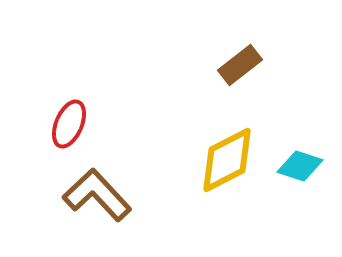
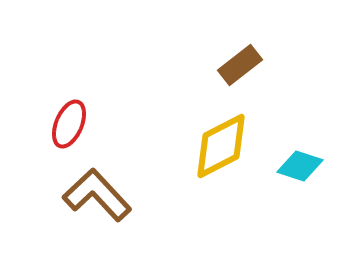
yellow diamond: moved 6 px left, 14 px up
